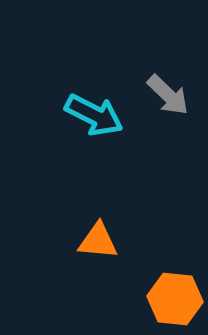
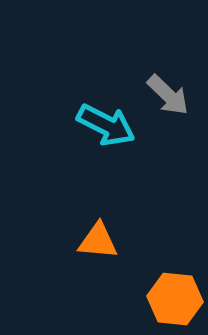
cyan arrow: moved 12 px right, 10 px down
